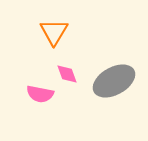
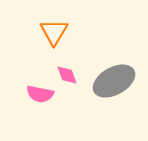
pink diamond: moved 1 px down
